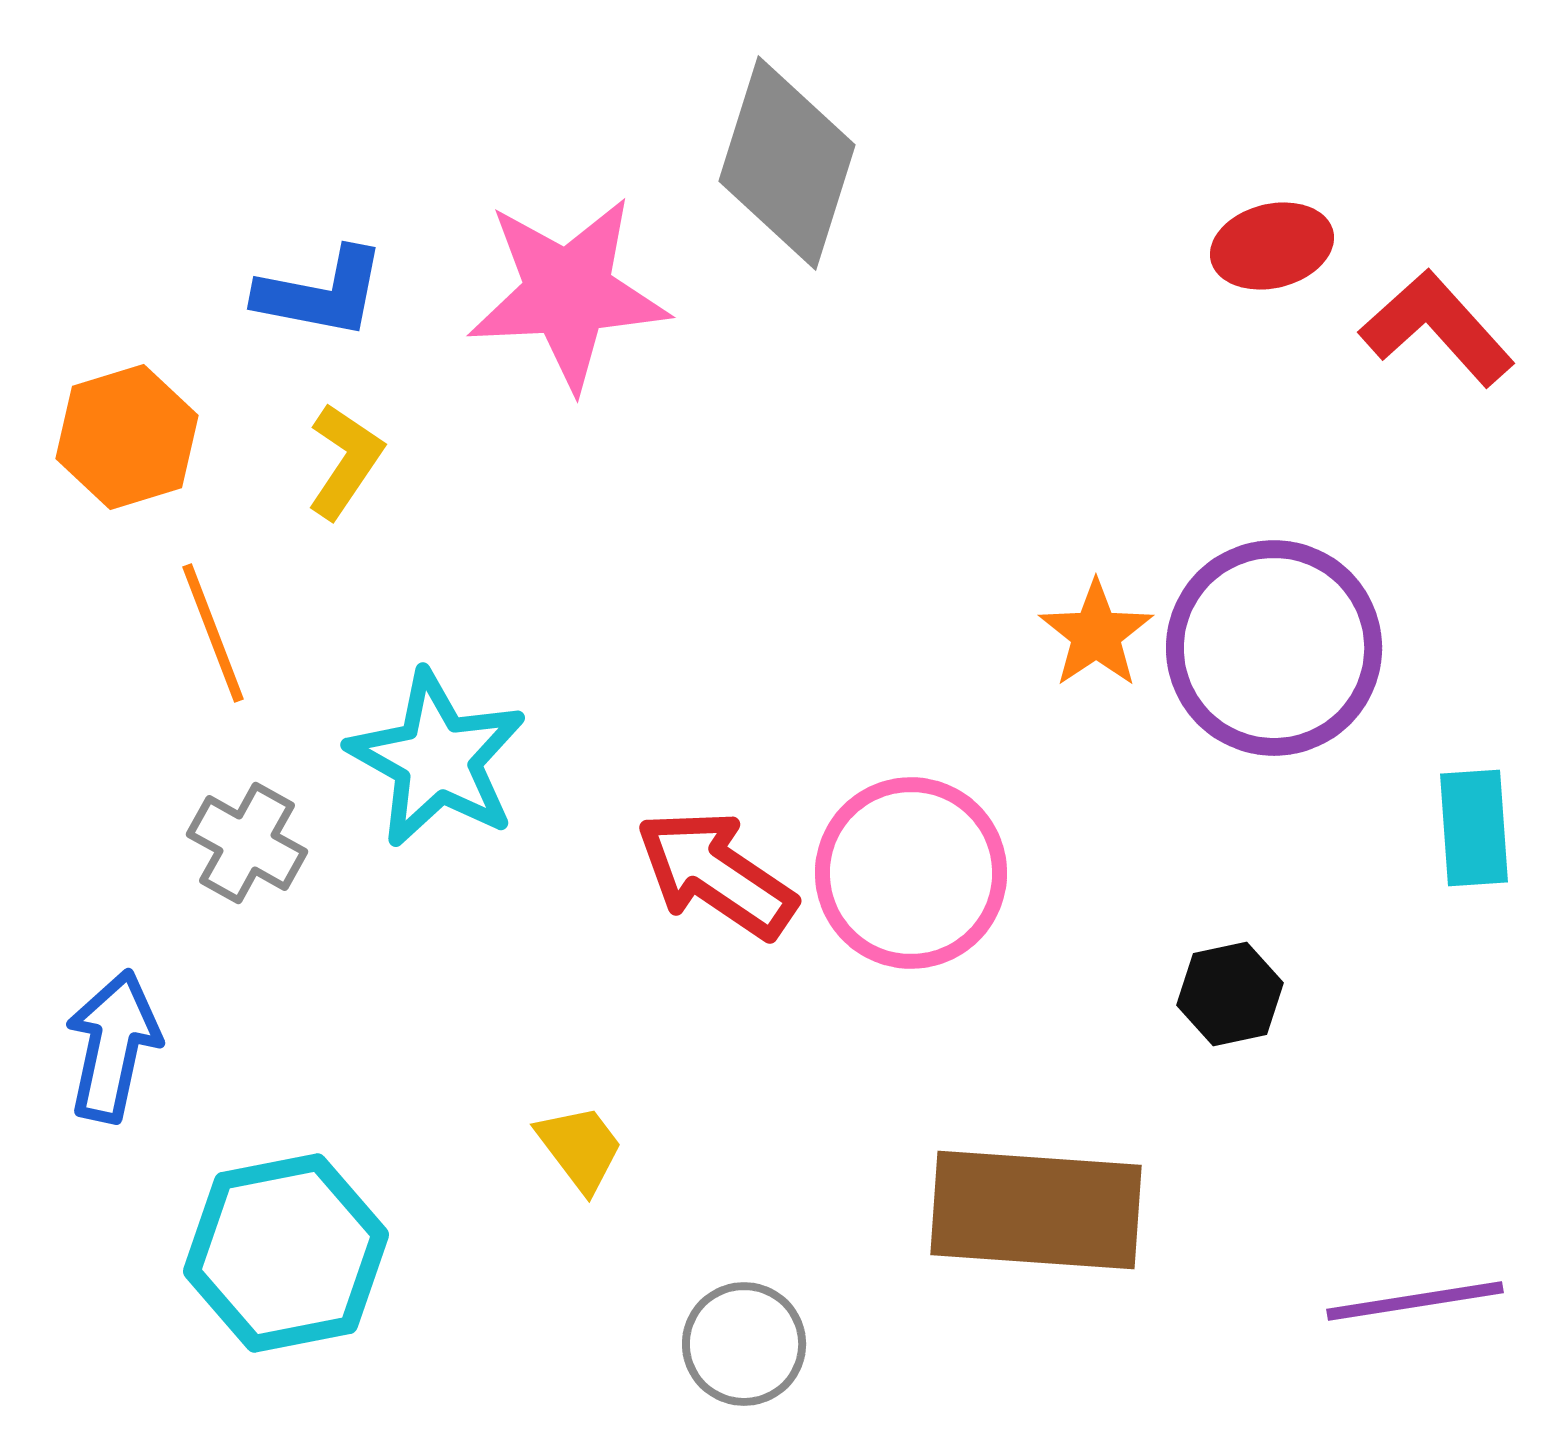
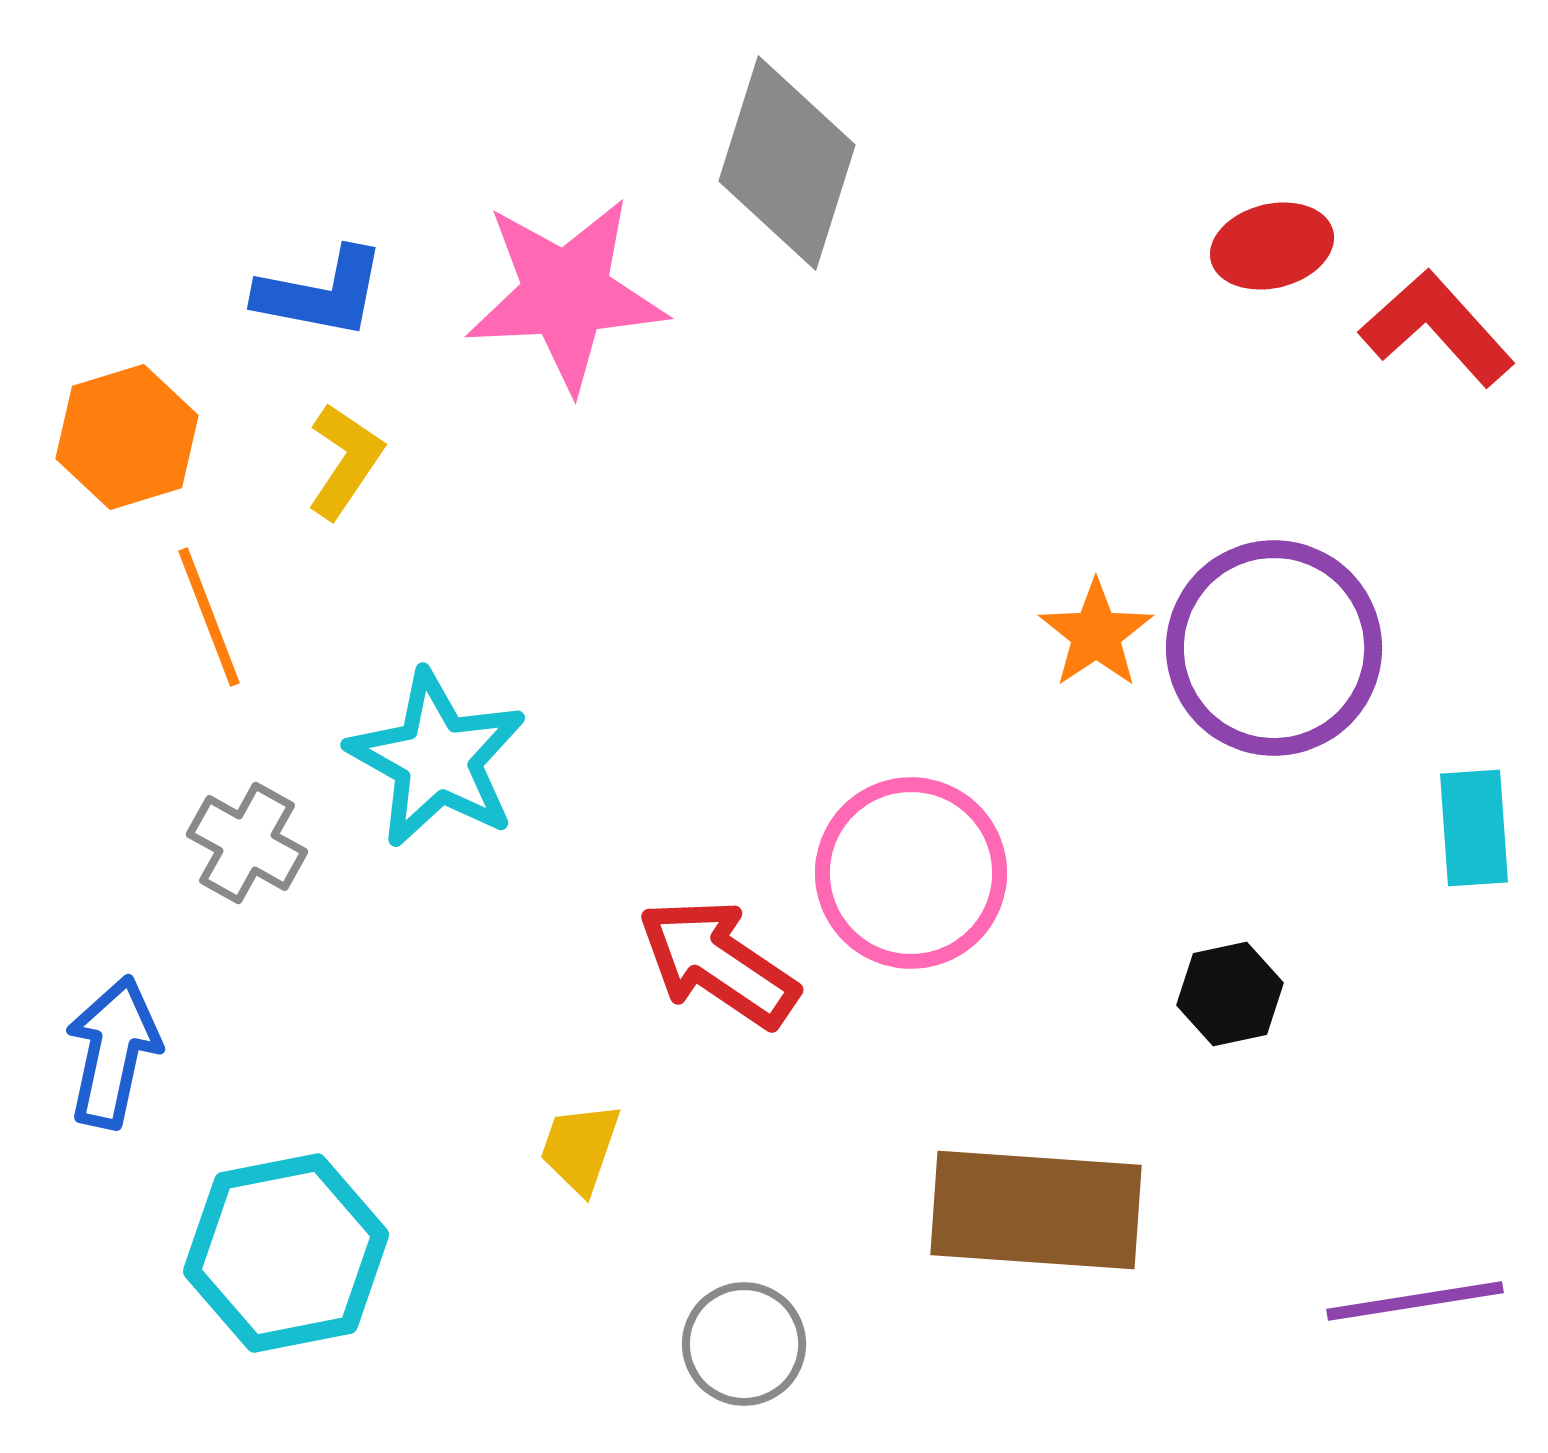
pink star: moved 2 px left, 1 px down
orange line: moved 4 px left, 16 px up
red arrow: moved 2 px right, 89 px down
blue arrow: moved 6 px down
yellow trapezoid: rotated 124 degrees counterclockwise
